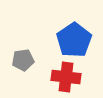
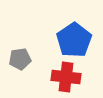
gray pentagon: moved 3 px left, 1 px up
